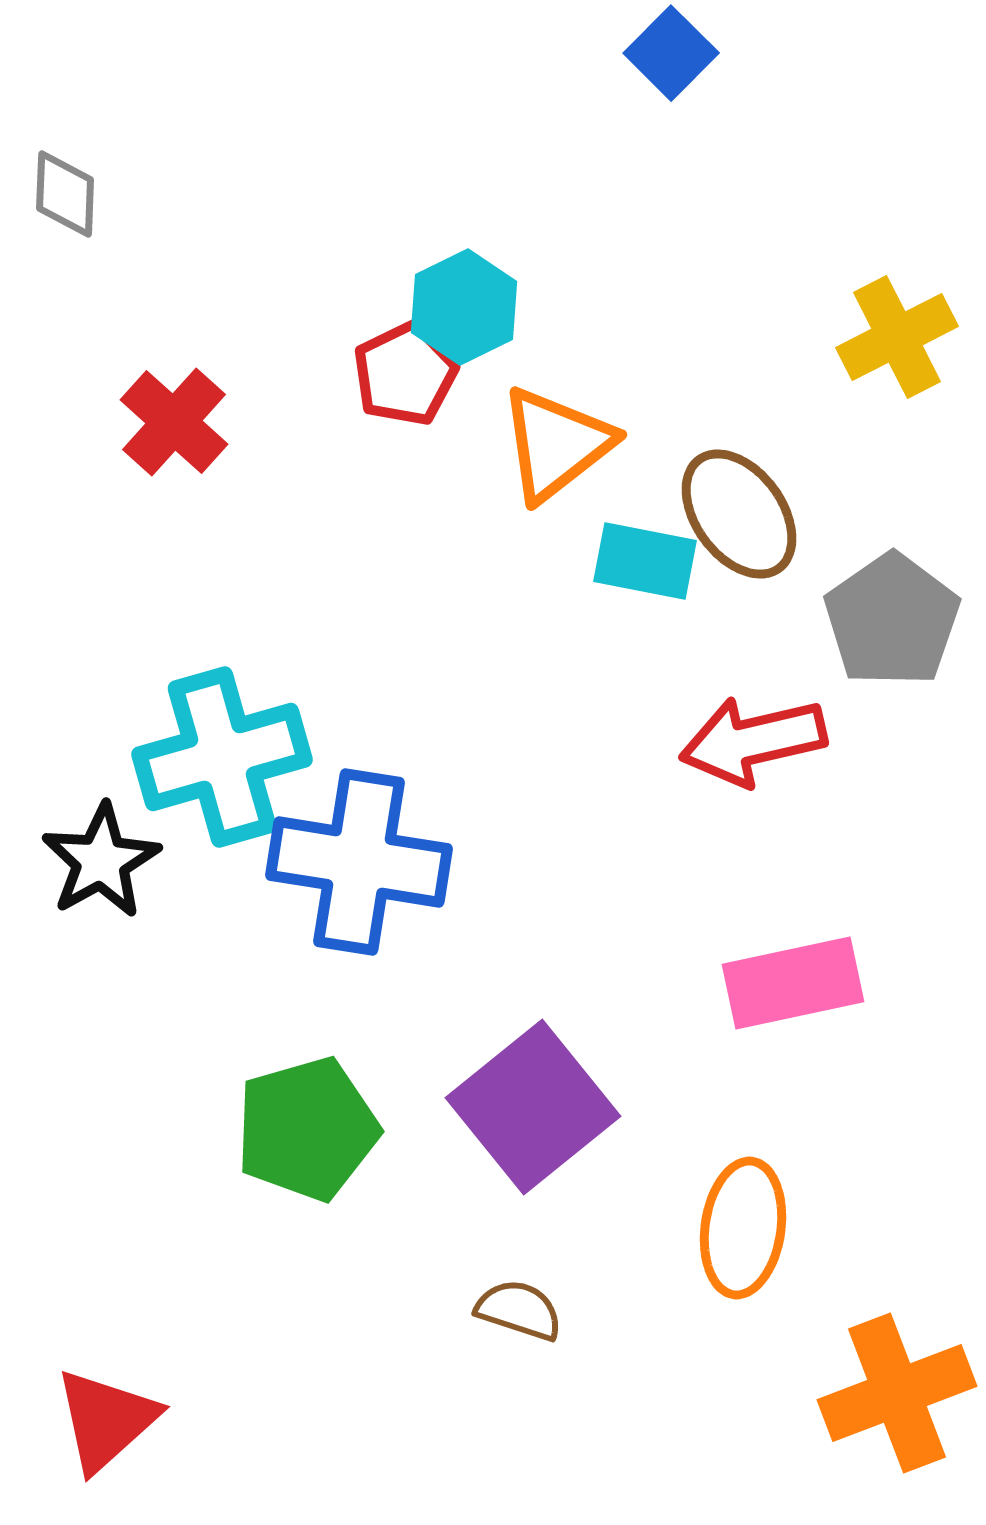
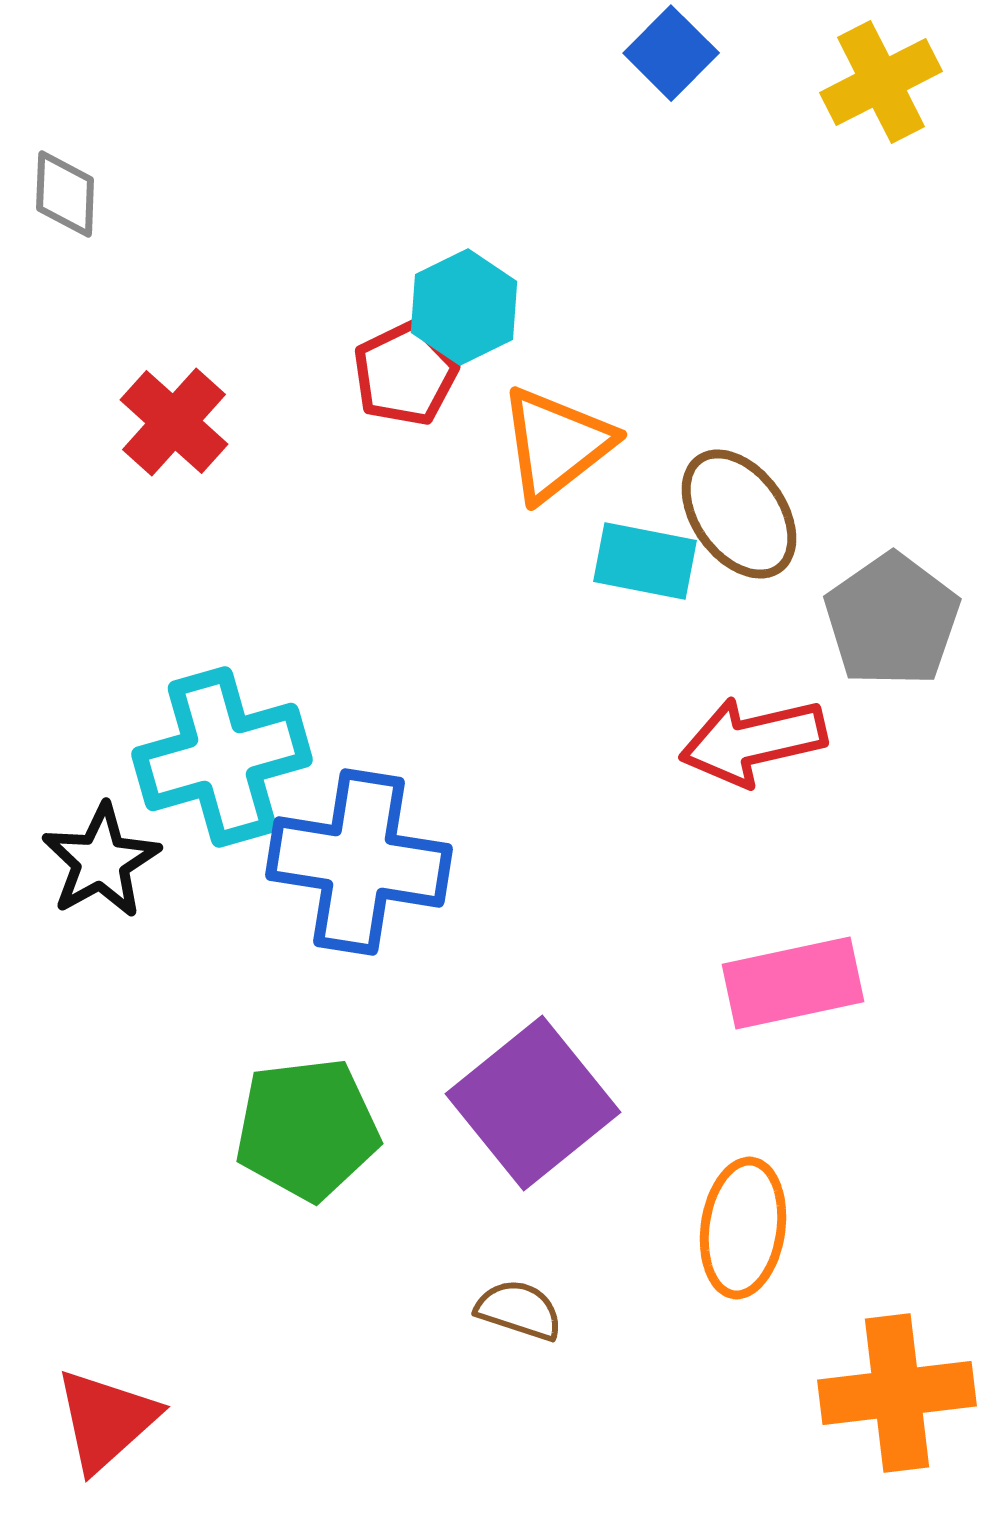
yellow cross: moved 16 px left, 255 px up
purple square: moved 4 px up
green pentagon: rotated 9 degrees clockwise
orange cross: rotated 14 degrees clockwise
